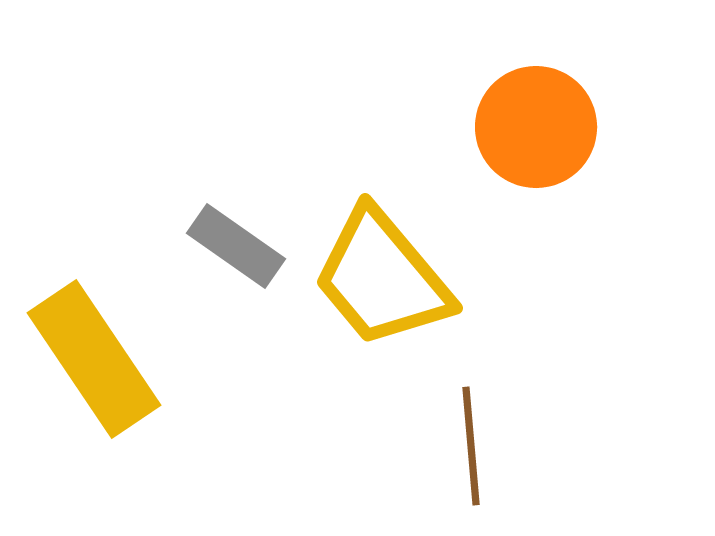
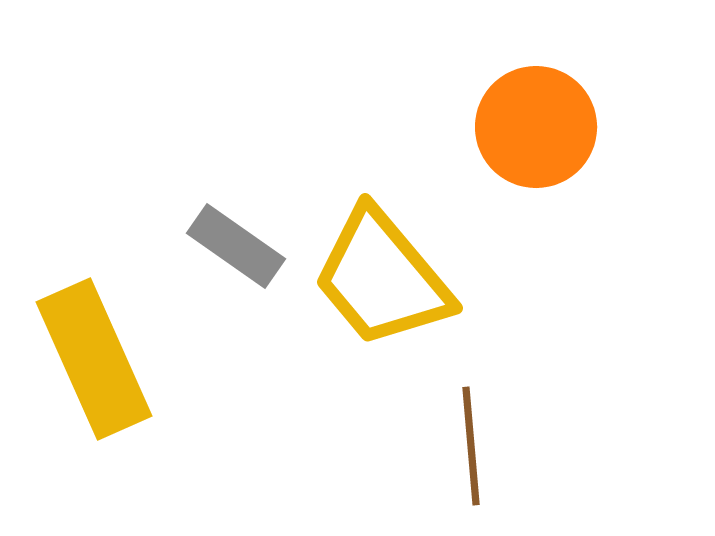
yellow rectangle: rotated 10 degrees clockwise
